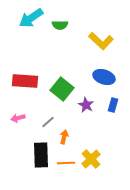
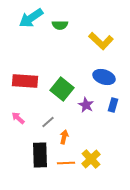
pink arrow: rotated 56 degrees clockwise
black rectangle: moved 1 px left
